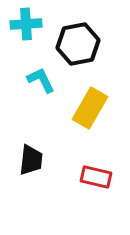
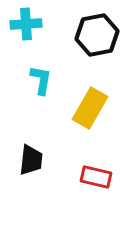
black hexagon: moved 19 px right, 9 px up
cyan L-shape: rotated 36 degrees clockwise
